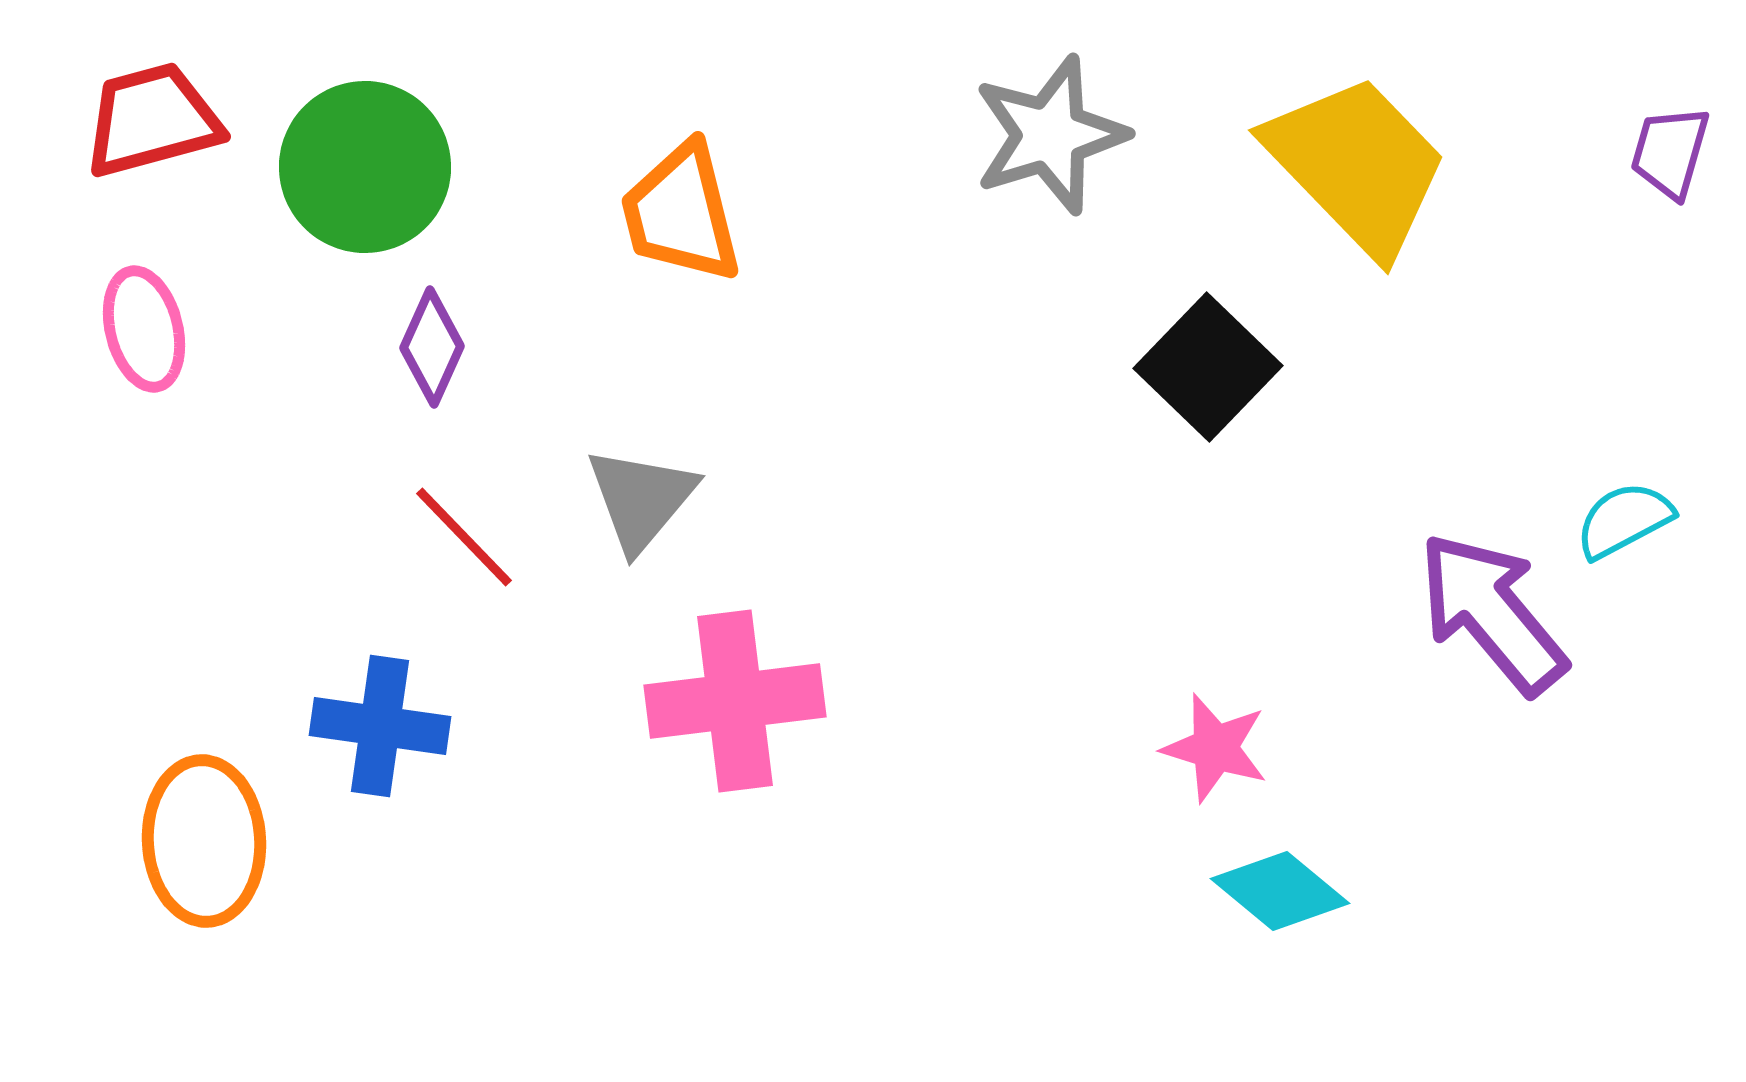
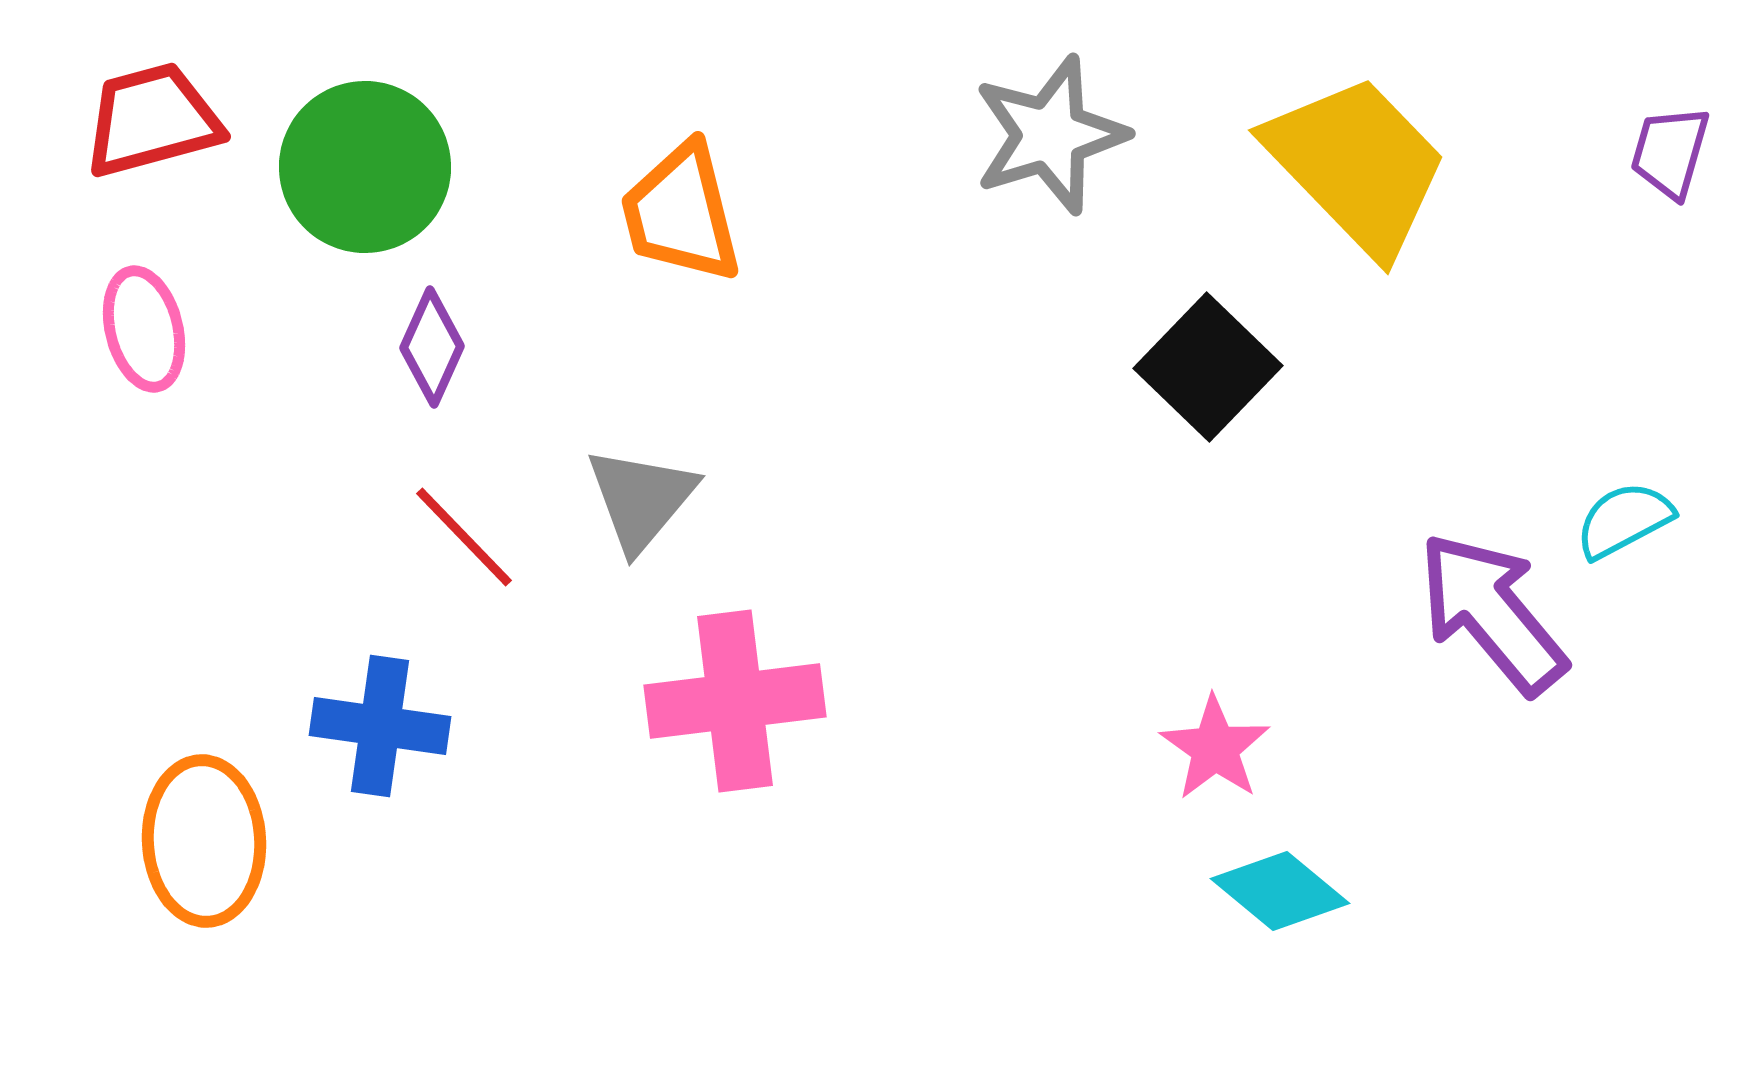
pink star: rotated 18 degrees clockwise
